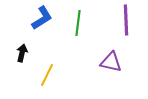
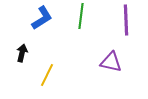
green line: moved 3 px right, 7 px up
